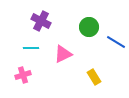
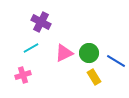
purple cross: moved 1 px down
green circle: moved 26 px down
blue line: moved 19 px down
cyan line: rotated 28 degrees counterclockwise
pink triangle: moved 1 px right, 1 px up
